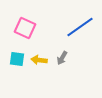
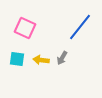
blue line: rotated 16 degrees counterclockwise
yellow arrow: moved 2 px right
